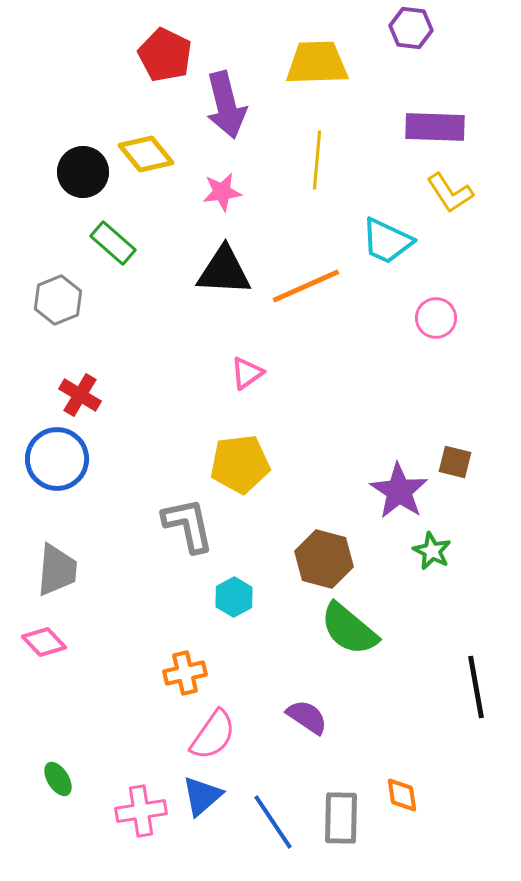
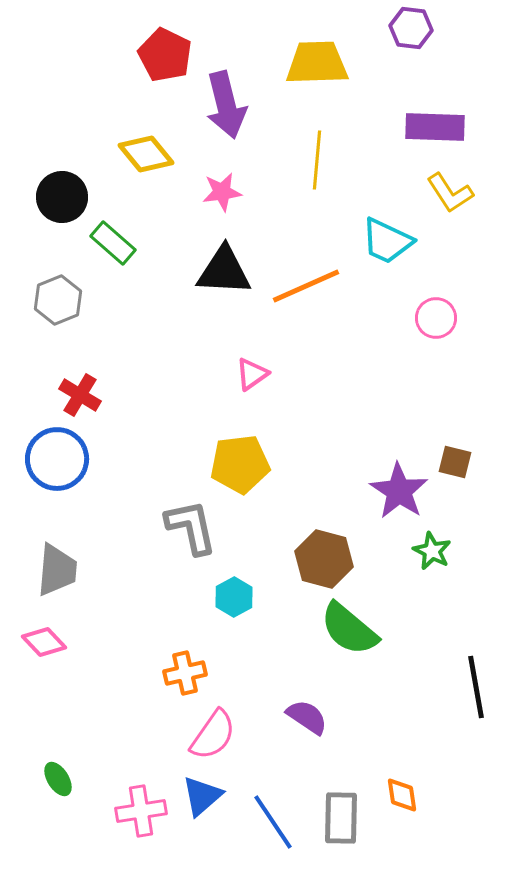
black circle: moved 21 px left, 25 px down
pink triangle: moved 5 px right, 1 px down
gray L-shape: moved 3 px right, 2 px down
